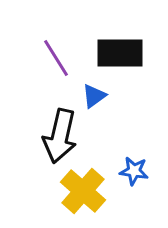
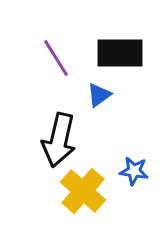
blue triangle: moved 5 px right, 1 px up
black arrow: moved 1 px left, 4 px down
